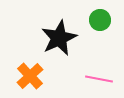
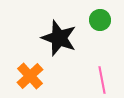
black star: rotated 27 degrees counterclockwise
pink line: moved 3 px right, 1 px down; rotated 68 degrees clockwise
